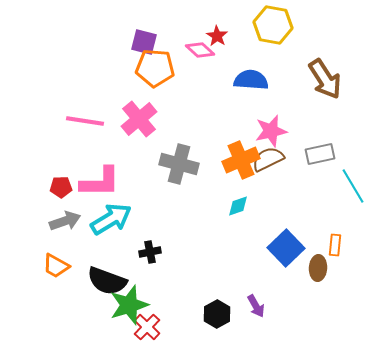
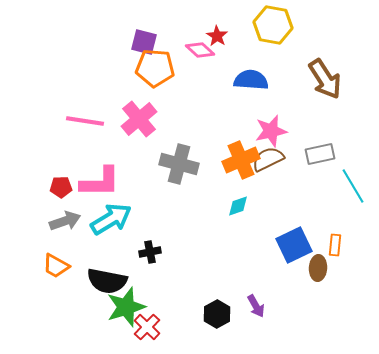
blue square: moved 8 px right, 3 px up; rotated 18 degrees clockwise
black semicircle: rotated 9 degrees counterclockwise
green star: moved 3 px left, 2 px down
